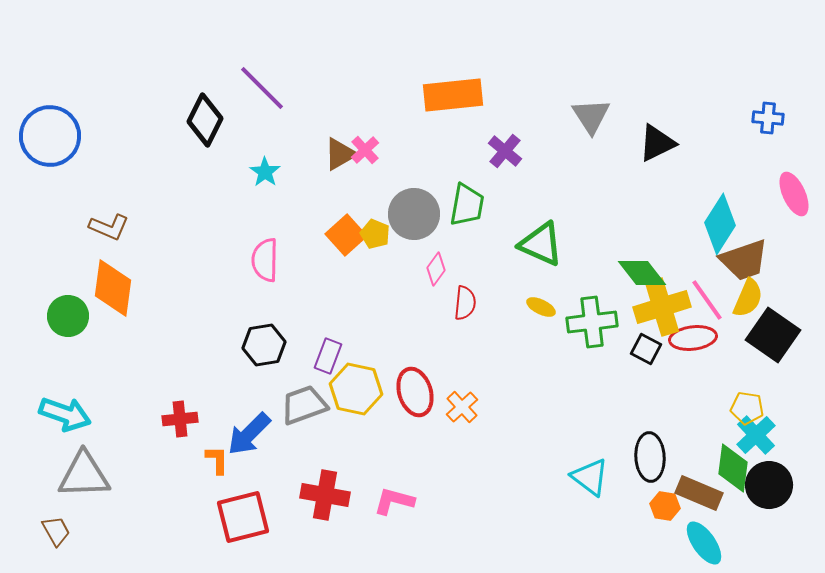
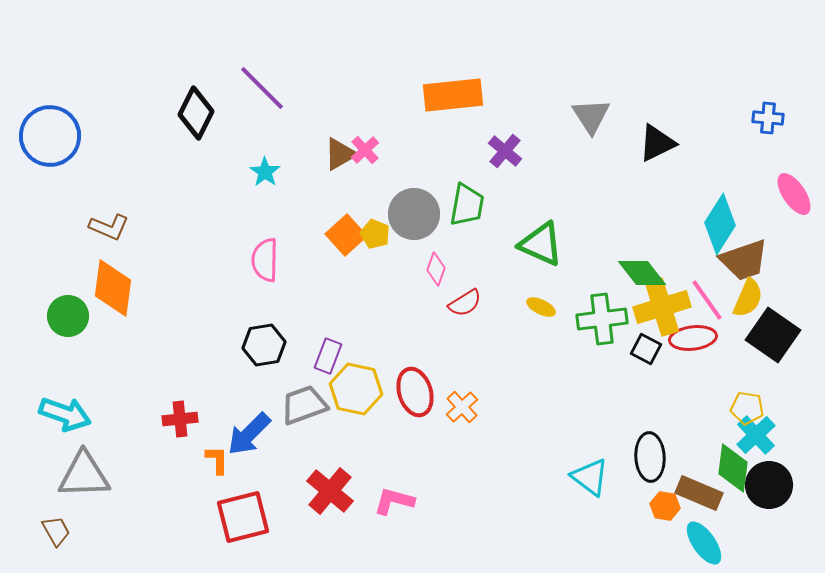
black diamond at (205, 120): moved 9 px left, 7 px up
pink ellipse at (794, 194): rotated 9 degrees counterclockwise
pink diamond at (436, 269): rotated 16 degrees counterclockwise
red semicircle at (465, 303): rotated 52 degrees clockwise
green cross at (592, 322): moved 10 px right, 3 px up
red cross at (325, 495): moved 5 px right, 4 px up; rotated 30 degrees clockwise
